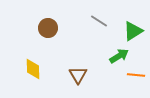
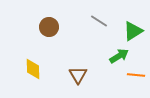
brown circle: moved 1 px right, 1 px up
